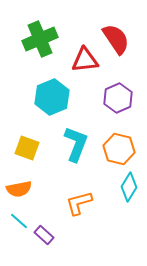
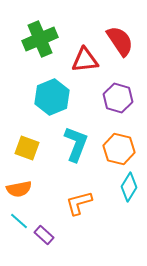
red semicircle: moved 4 px right, 2 px down
purple hexagon: rotated 20 degrees counterclockwise
